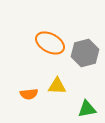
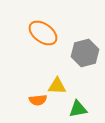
orange ellipse: moved 7 px left, 10 px up; rotated 8 degrees clockwise
orange semicircle: moved 9 px right, 6 px down
green triangle: moved 9 px left
